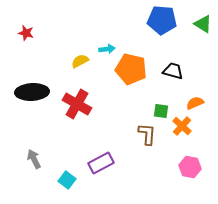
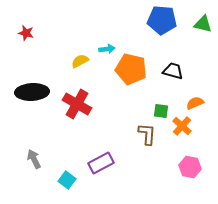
green triangle: rotated 18 degrees counterclockwise
